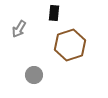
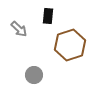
black rectangle: moved 6 px left, 3 px down
gray arrow: rotated 78 degrees counterclockwise
